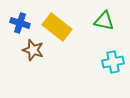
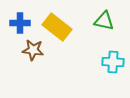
blue cross: rotated 18 degrees counterclockwise
brown star: rotated 10 degrees counterclockwise
cyan cross: rotated 15 degrees clockwise
